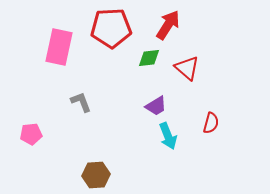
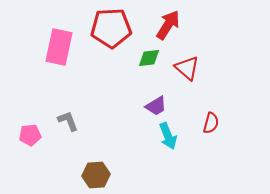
gray L-shape: moved 13 px left, 19 px down
pink pentagon: moved 1 px left, 1 px down
